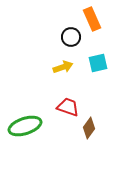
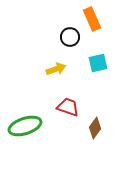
black circle: moved 1 px left
yellow arrow: moved 7 px left, 2 px down
brown diamond: moved 6 px right
